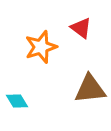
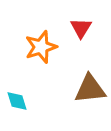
red triangle: rotated 25 degrees clockwise
cyan diamond: rotated 15 degrees clockwise
